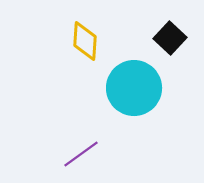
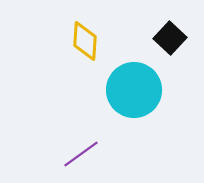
cyan circle: moved 2 px down
